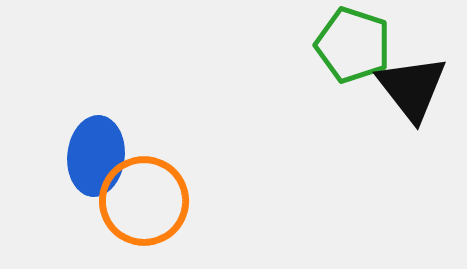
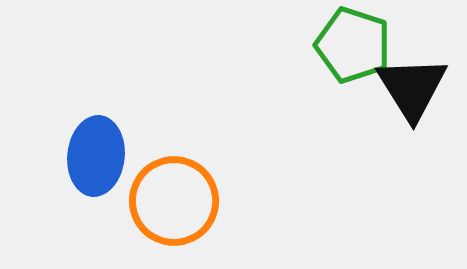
black triangle: rotated 6 degrees clockwise
orange circle: moved 30 px right
